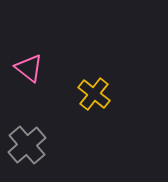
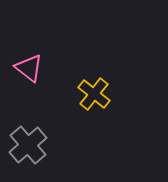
gray cross: moved 1 px right
